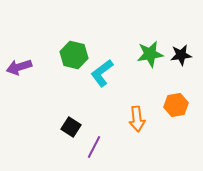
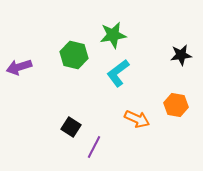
green star: moved 37 px left, 19 px up
cyan L-shape: moved 16 px right
orange hexagon: rotated 20 degrees clockwise
orange arrow: rotated 60 degrees counterclockwise
